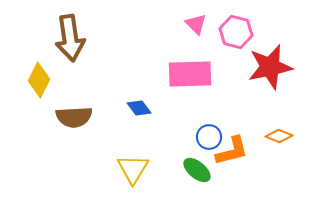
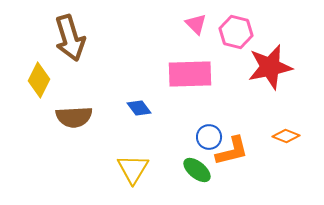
brown arrow: rotated 9 degrees counterclockwise
orange diamond: moved 7 px right
